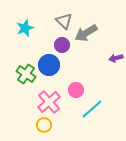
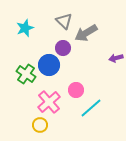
purple circle: moved 1 px right, 3 px down
cyan line: moved 1 px left, 1 px up
yellow circle: moved 4 px left
